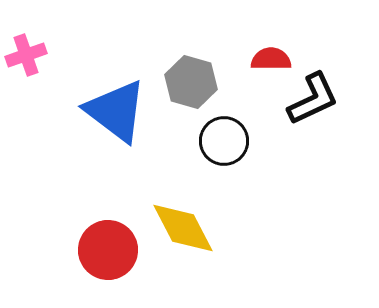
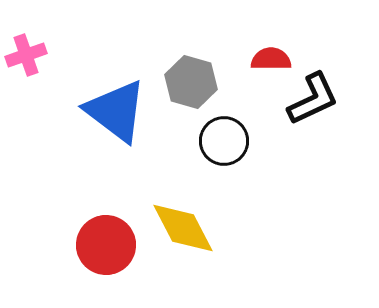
red circle: moved 2 px left, 5 px up
